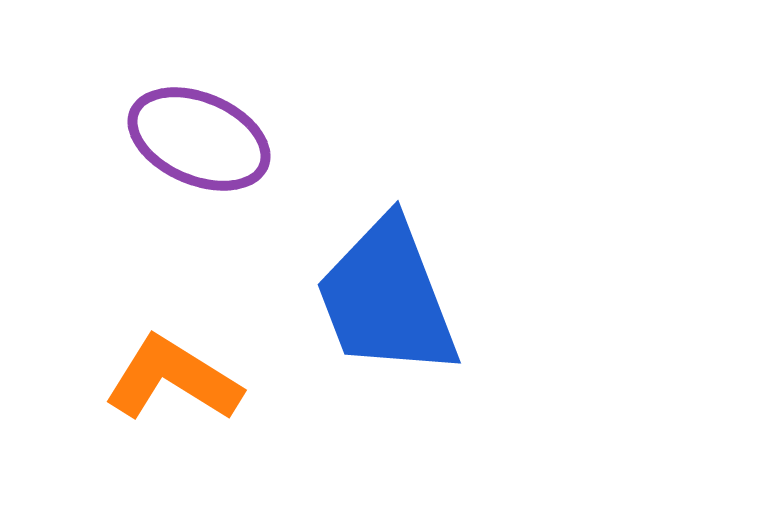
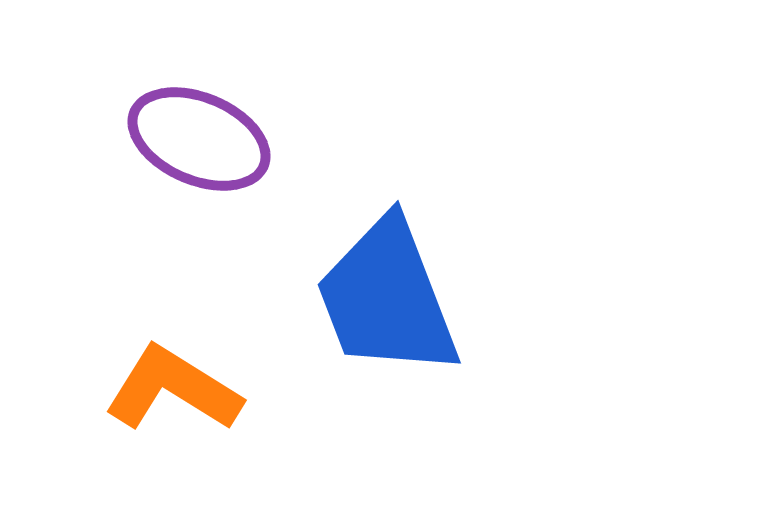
orange L-shape: moved 10 px down
